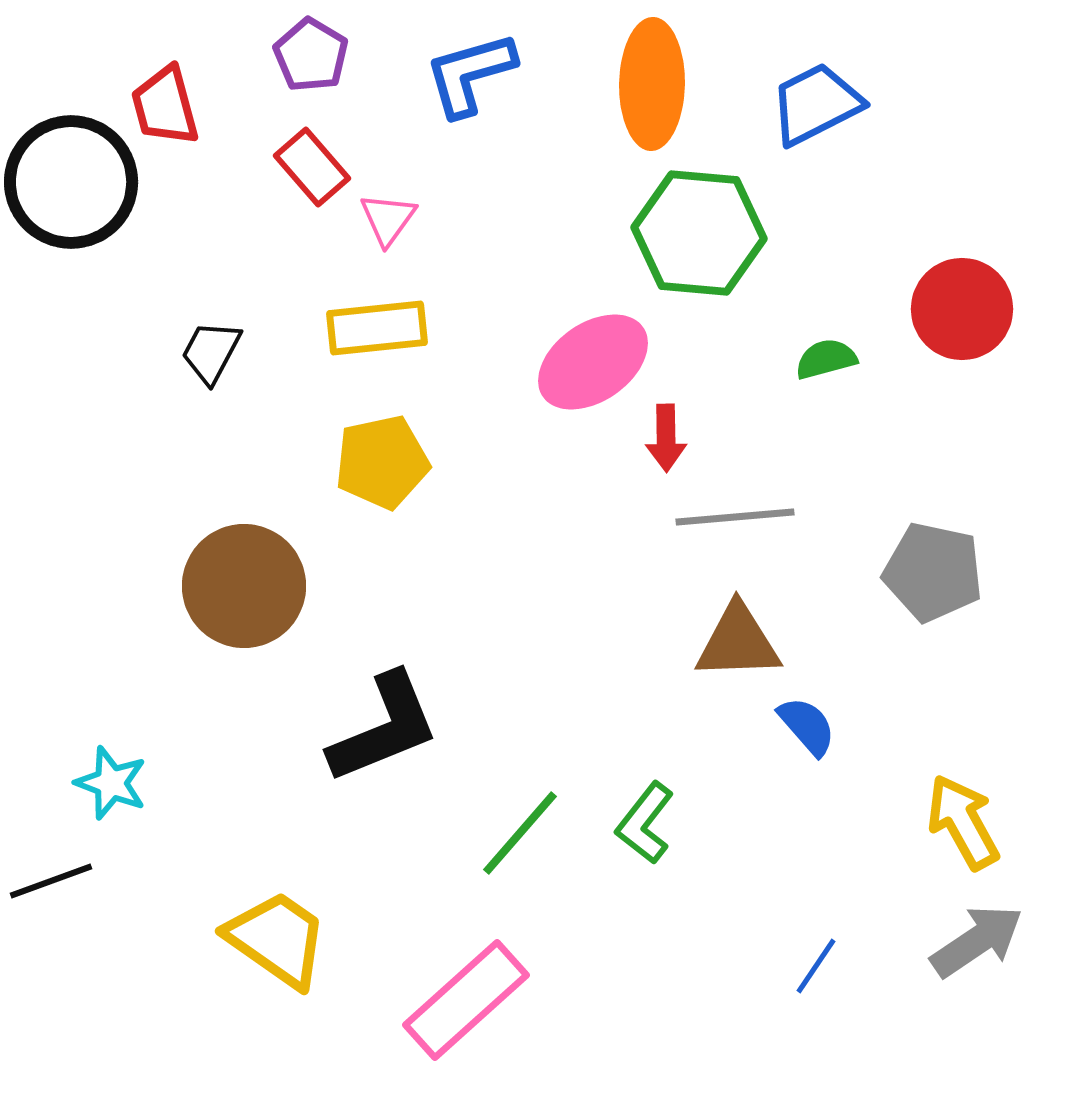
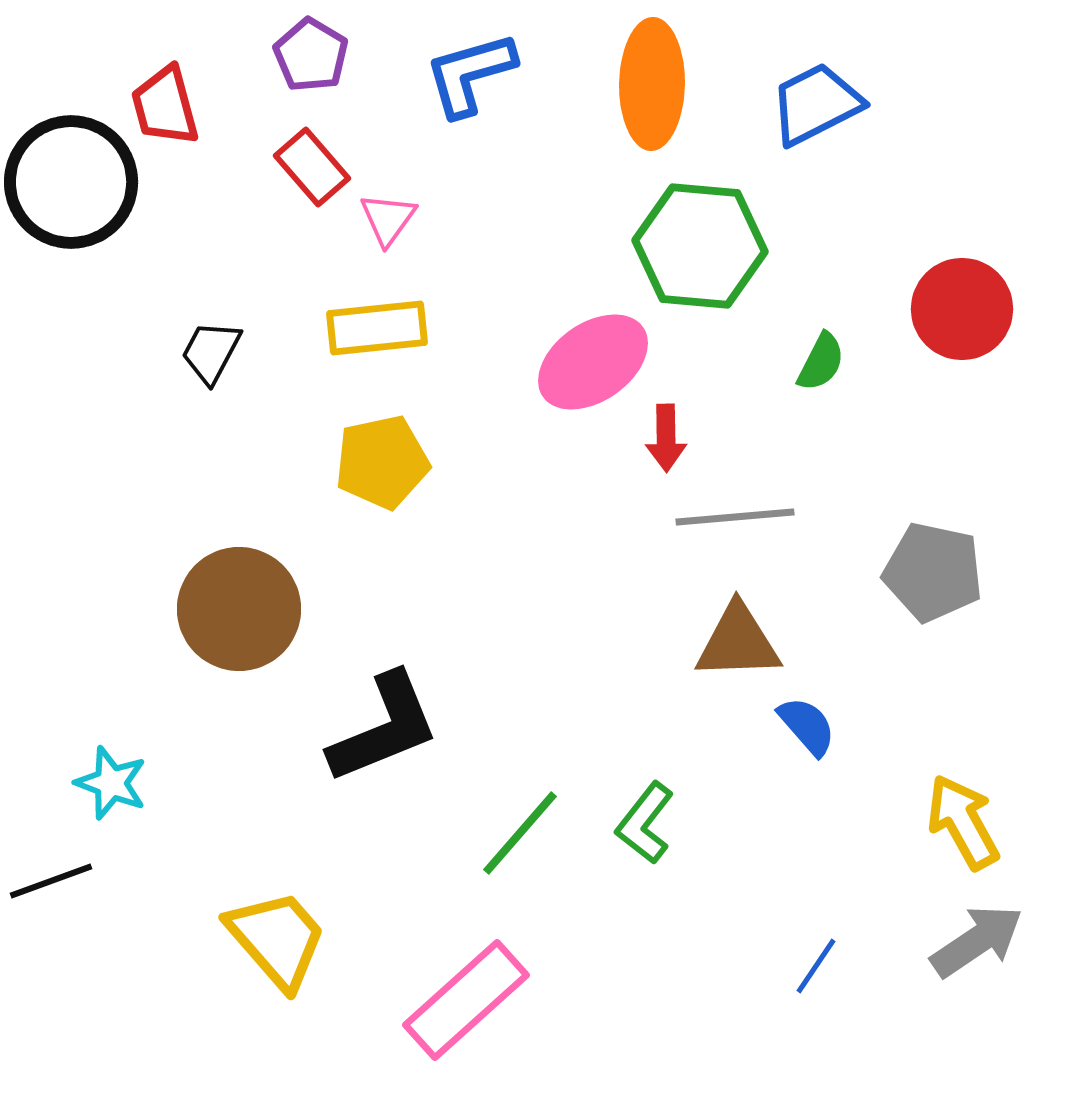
green hexagon: moved 1 px right, 13 px down
green semicircle: moved 5 px left, 3 px down; rotated 132 degrees clockwise
brown circle: moved 5 px left, 23 px down
yellow trapezoid: rotated 14 degrees clockwise
